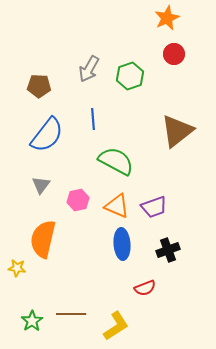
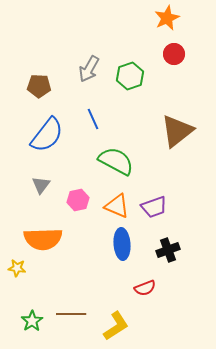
blue line: rotated 20 degrees counterclockwise
orange semicircle: rotated 105 degrees counterclockwise
